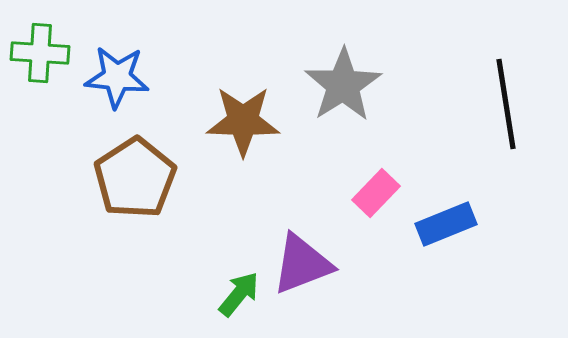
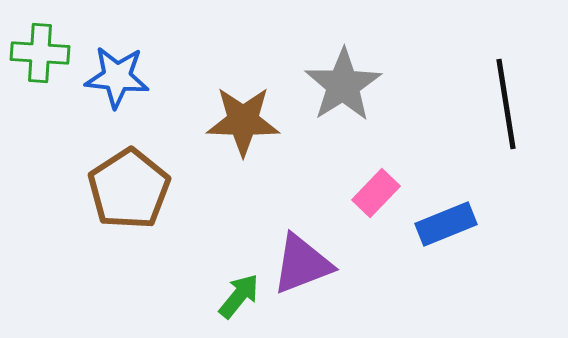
brown pentagon: moved 6 px left, 11 px down
green arrow: moved 2 px down
